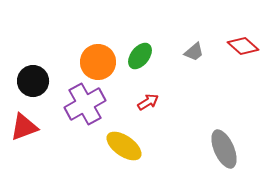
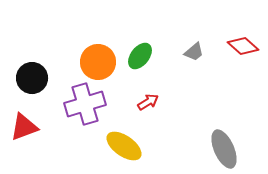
black circle: moved 1 px left, 3 px up
purple cross: rotated 12 degrees clockwise
